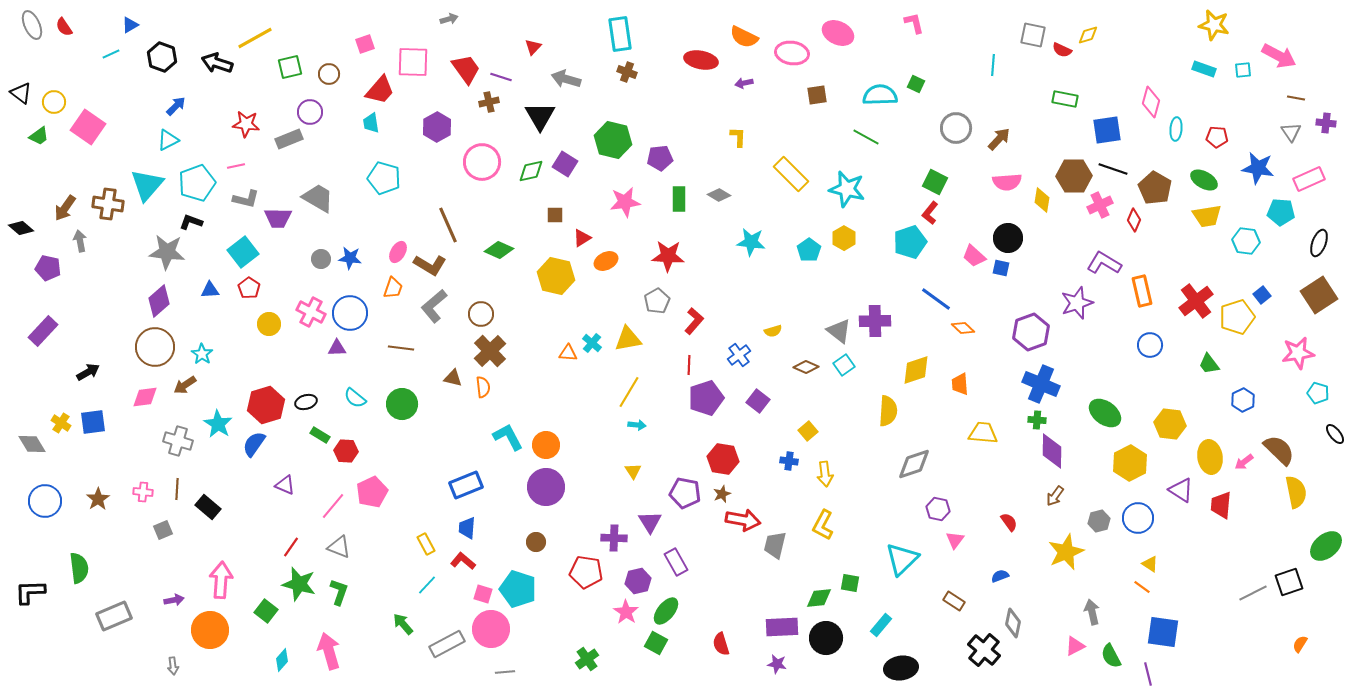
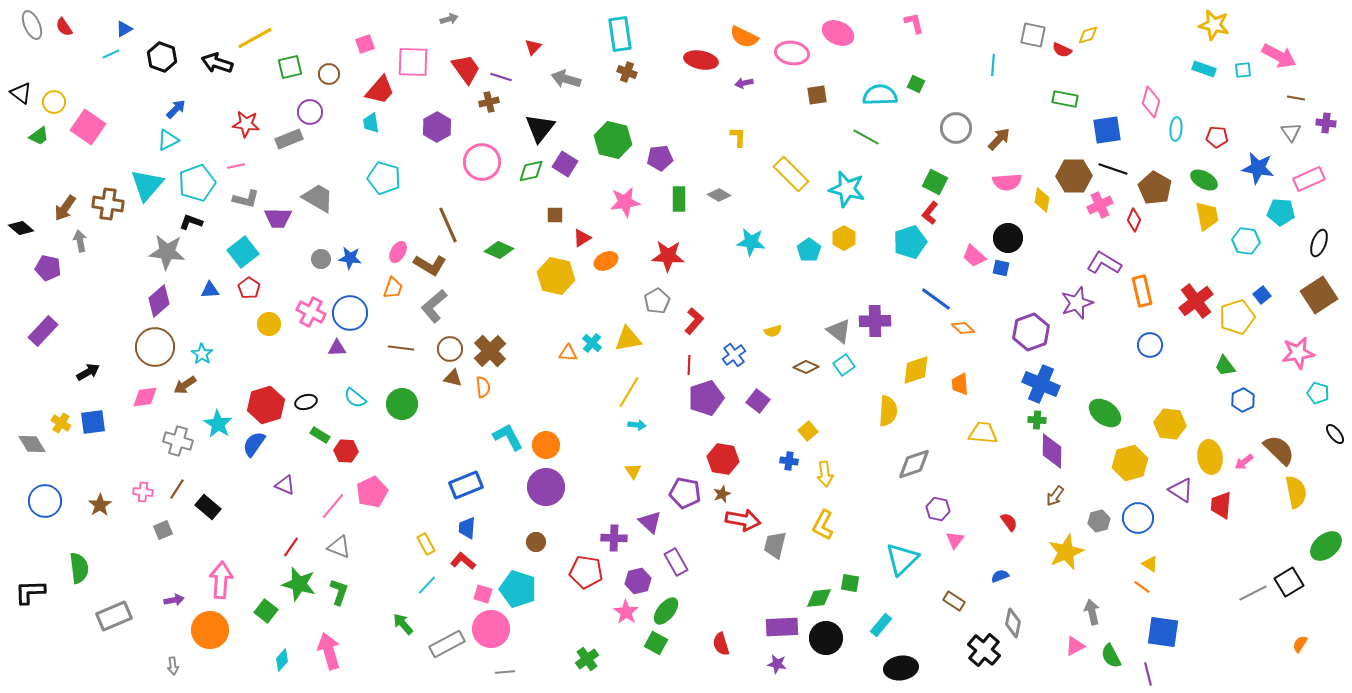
blue triangle at (130, 25): moved 6 px left, 4 px down
blue arrow at (176, 106): moved 3 px down
black triangle at (540, 116): moved 12 px down; rotated 8 degrees clockwise
yellow trapezoid at (1207, 216): rotated 92 degrees counterclockwise
brown circle at (481, 314): moved 31 px left, 35 px down
blue cross at (739, 355): moved 5 px left
green trapezoid at (1209, 364): moved 16 px right, 2 px down
yellow hexagon at (1130, 463): rotated 12 degrees clockwise
brown line at (177, 489): rotated 30 degrees clockwise
brown star at (98, 499): moved 2 px right, 6 px down
purple triangle at (650, 522): rotated 15 degrees counterclockwise
black square at (1289, 582): rotated 12 degrees counterclockwise
